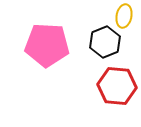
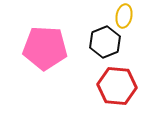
pink pentagon: moved 2 px left, 3 px down
